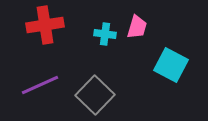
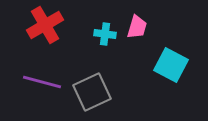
red cross: rotated 21 degrees counterclockwise
purple line: moved 2 px right, 3 px up; rotated 39 degrees clockwise
gray square: moved 3 px left, 3 px up; rotated 21 degrees clockwise
